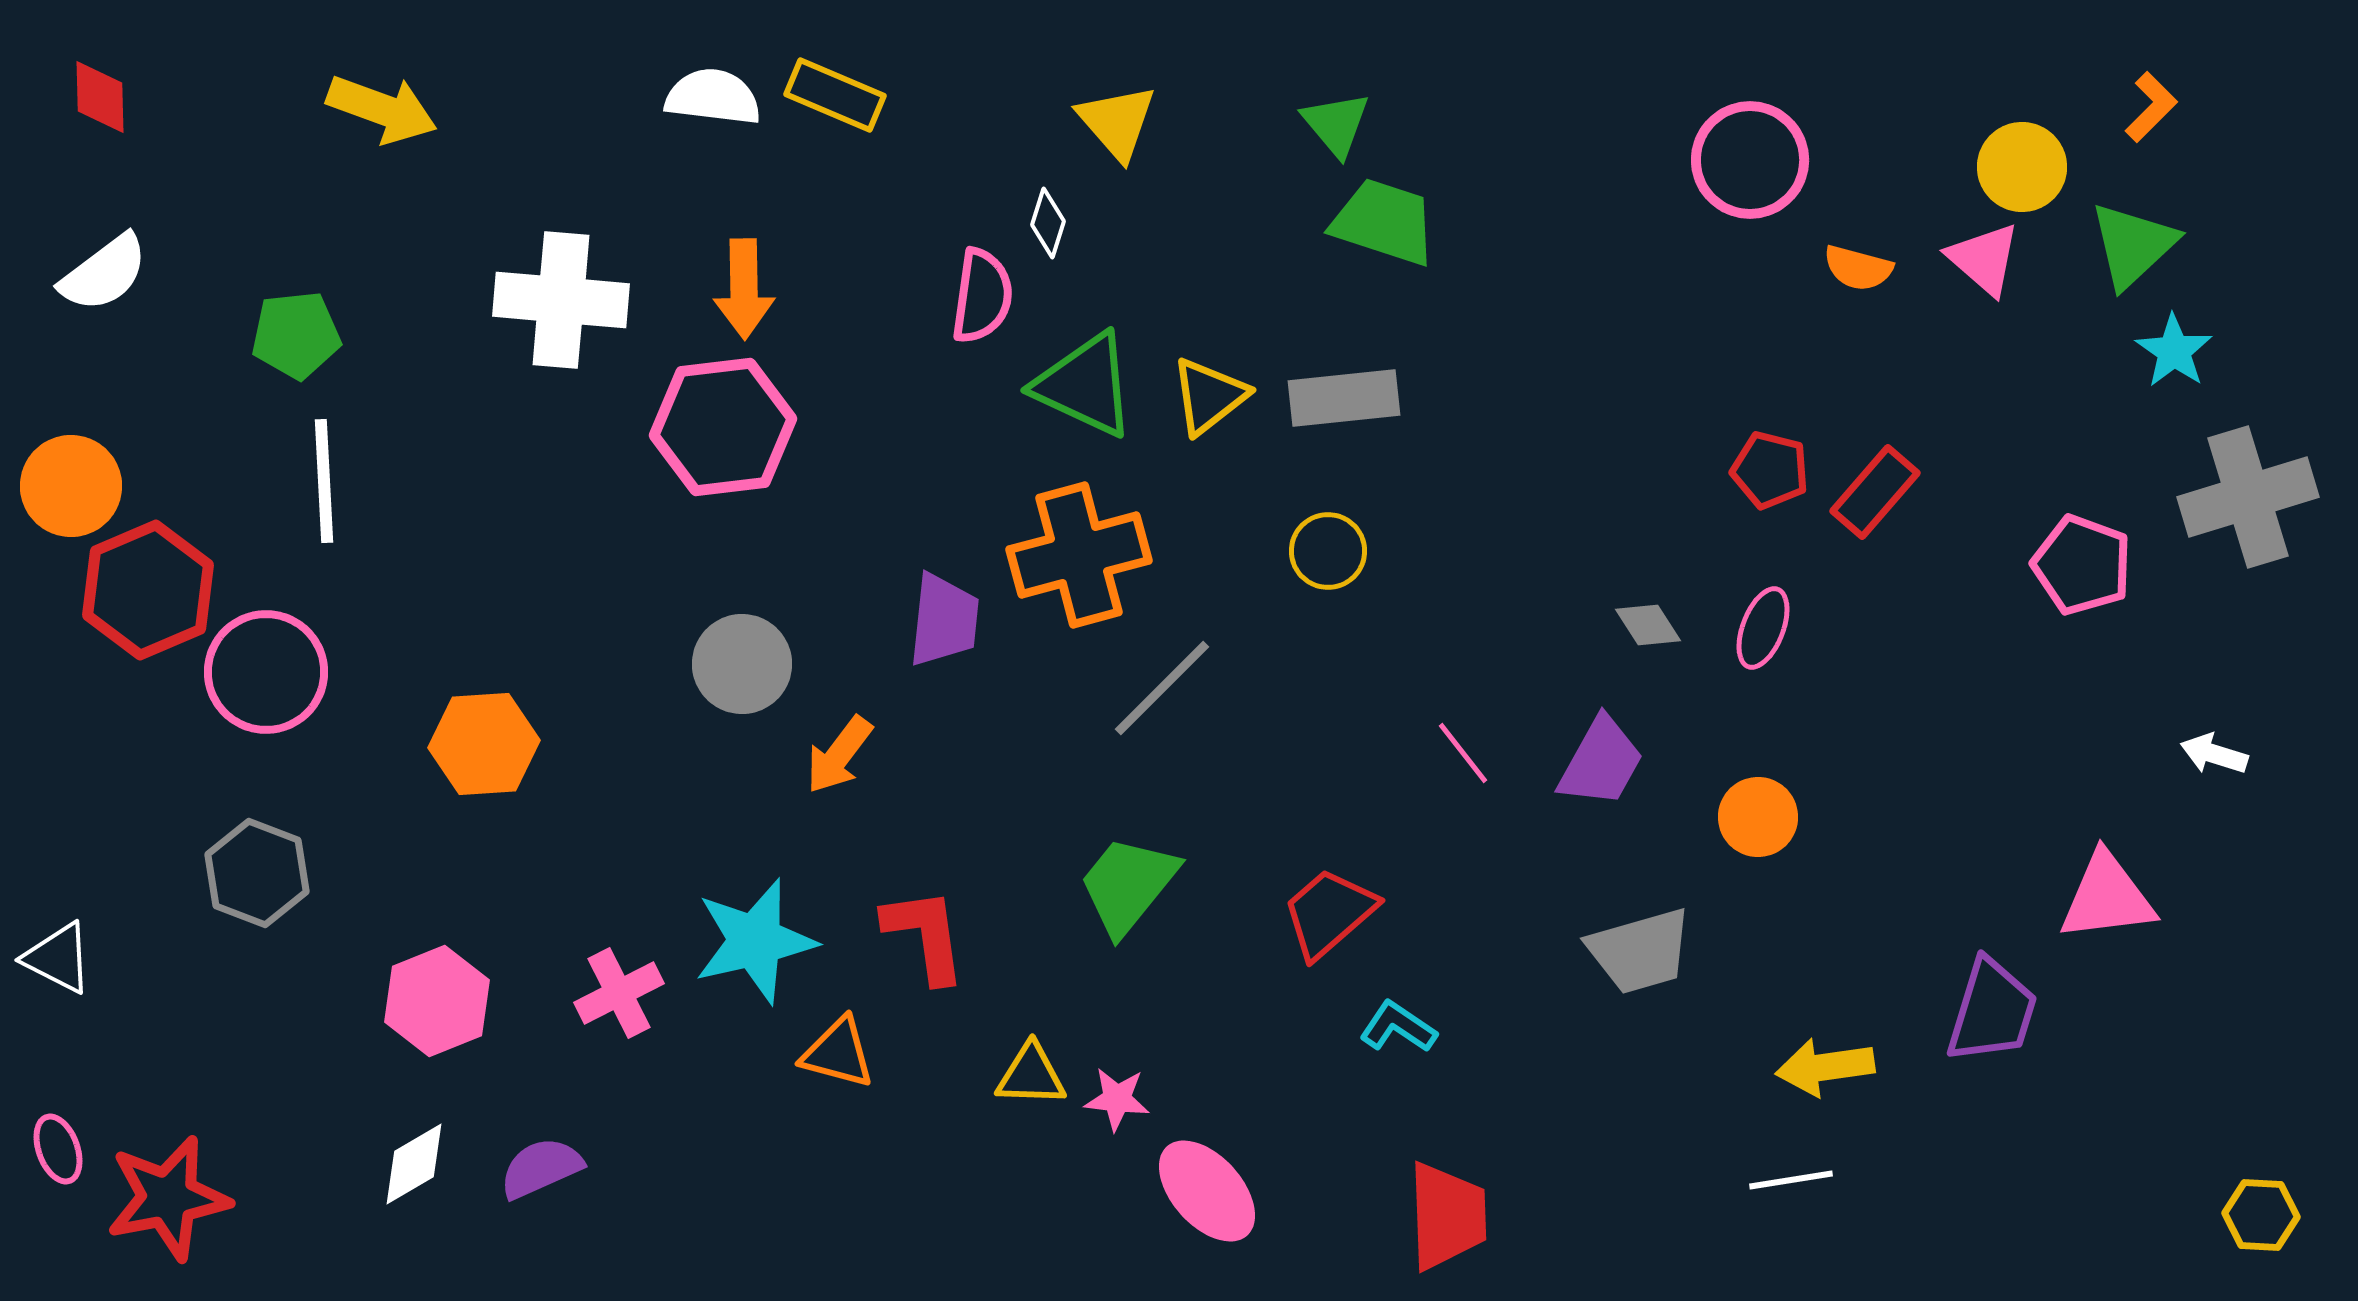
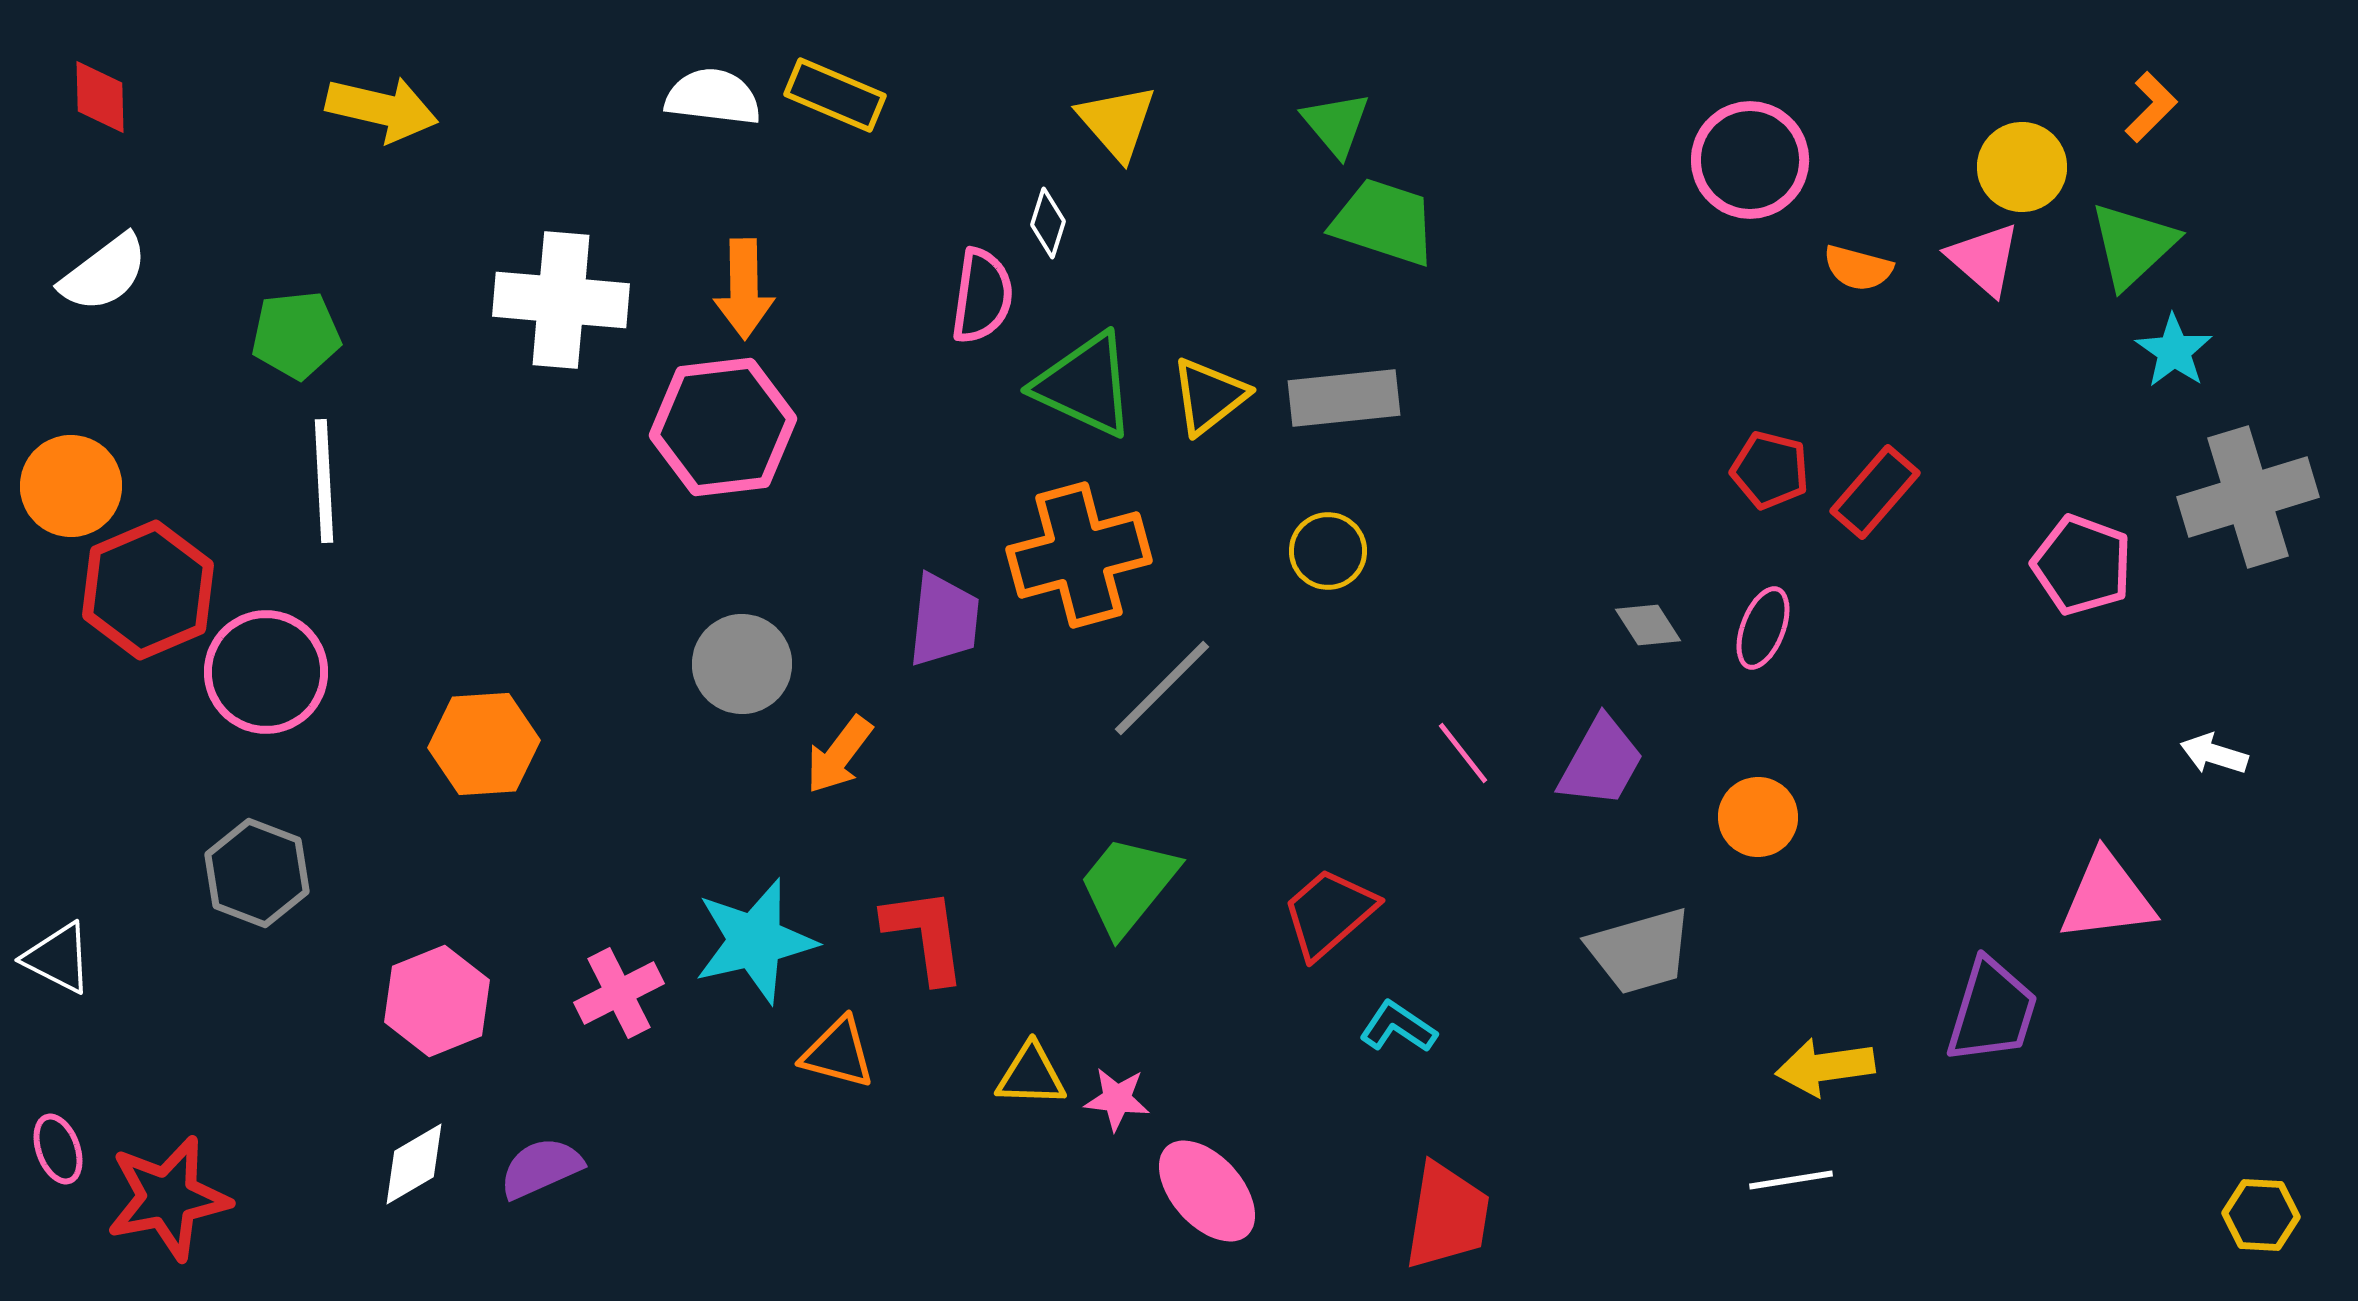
yellow arrow at (382, 109): rotated 7 degrees counterclockwise
red trapezoid at (1447, 1216): rotated 11 degrees clockwise
